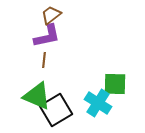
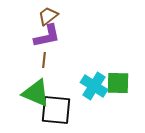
brown trapezoid: moved 3 px left, 1 px down
green square: moved 3 px right, 1 px up
green triangle: moved 1 px left, 3 px up
cyan cross: moved 4 px left, 17 px up
black square: rotated 36 degrees clockwise
